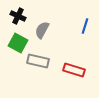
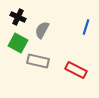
black cross: moved 1 px down
blue line: moved 1 px right, 1 px down
red rectangle: moved 2 px right; rotated 10 degrees clockwise
